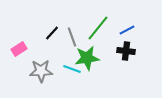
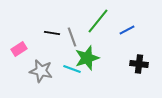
green line: moved 7 px up
black line: rotated 56 degrees clockwise
black cross: moved 13 px right, 13 px down
green star: rotated 10 degrees counterclockwise
gray star: rotated 15 degrees clockwise
